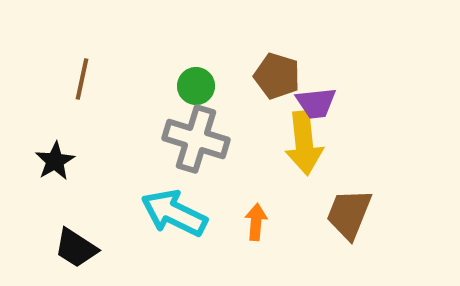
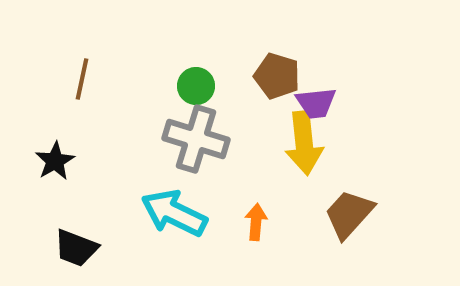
brown trapezoid: rotated 20 degrees clockwise
black trapezoid: rotated 12 degrees counterclockwise
